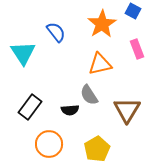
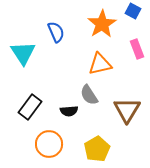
blue semicircle: rotated 15 degrees clockwise
black semicircle: moved 1 px left, 1 px down
